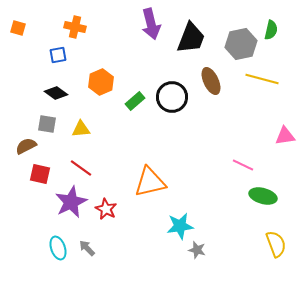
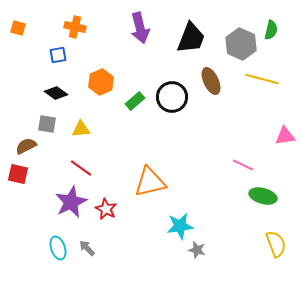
purple arrow: moved 11 px left, 4 px down
gray hexagon: rotated 24 degrees counterclockwise
red square: moved 22 px left
